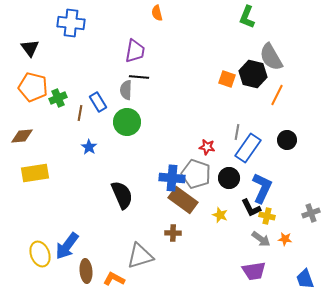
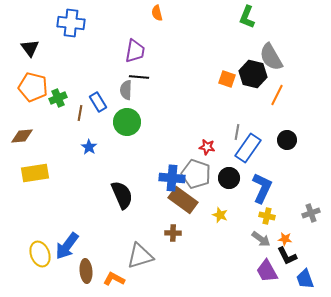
black L-shape at (251, 208): moved 36 px right, 48 px down
purple trapezoid at (254, 271): moved 13 px right; rotated 70 degrees clockwise
